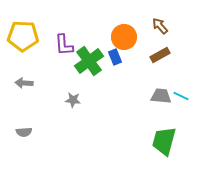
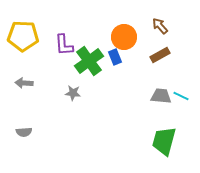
gray star: moved 7 px up
